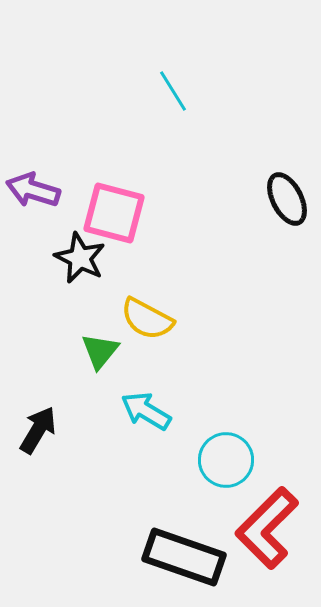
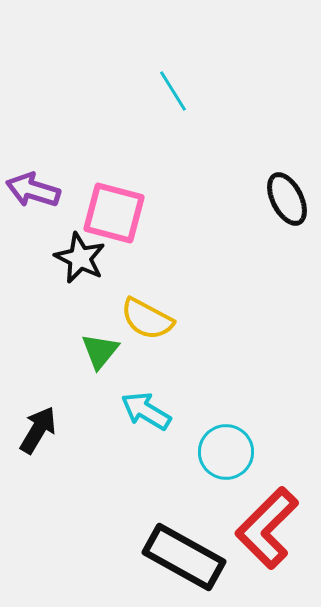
cyan circle: moved 8 px up
black rectangle: rotated 10 degrees clockwise
